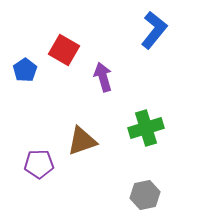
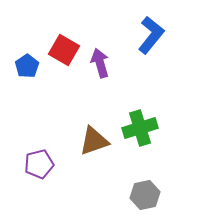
blue L-shape: moved 3 px left, 5 px down
blue pentagon: moved 2 px right, 4 px up
purple arrow: moved 3 px left, 14 px up
green cross: moved 6 px left
brown triangle: moved 12 px right
purple pentagon: rotated 12 degrees counterclockwise
